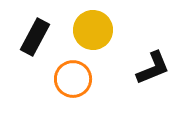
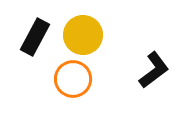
yellow circle: moved 10 px left, 5 px down
black L-shape: moved 1 px right, 2 px down; rotated 15 degrees counterclockwise
